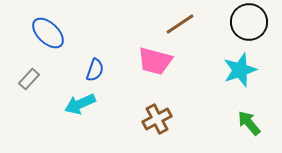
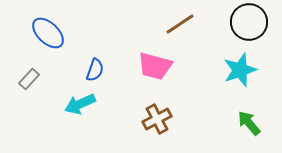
pink trapezoid: moved 5 px down
